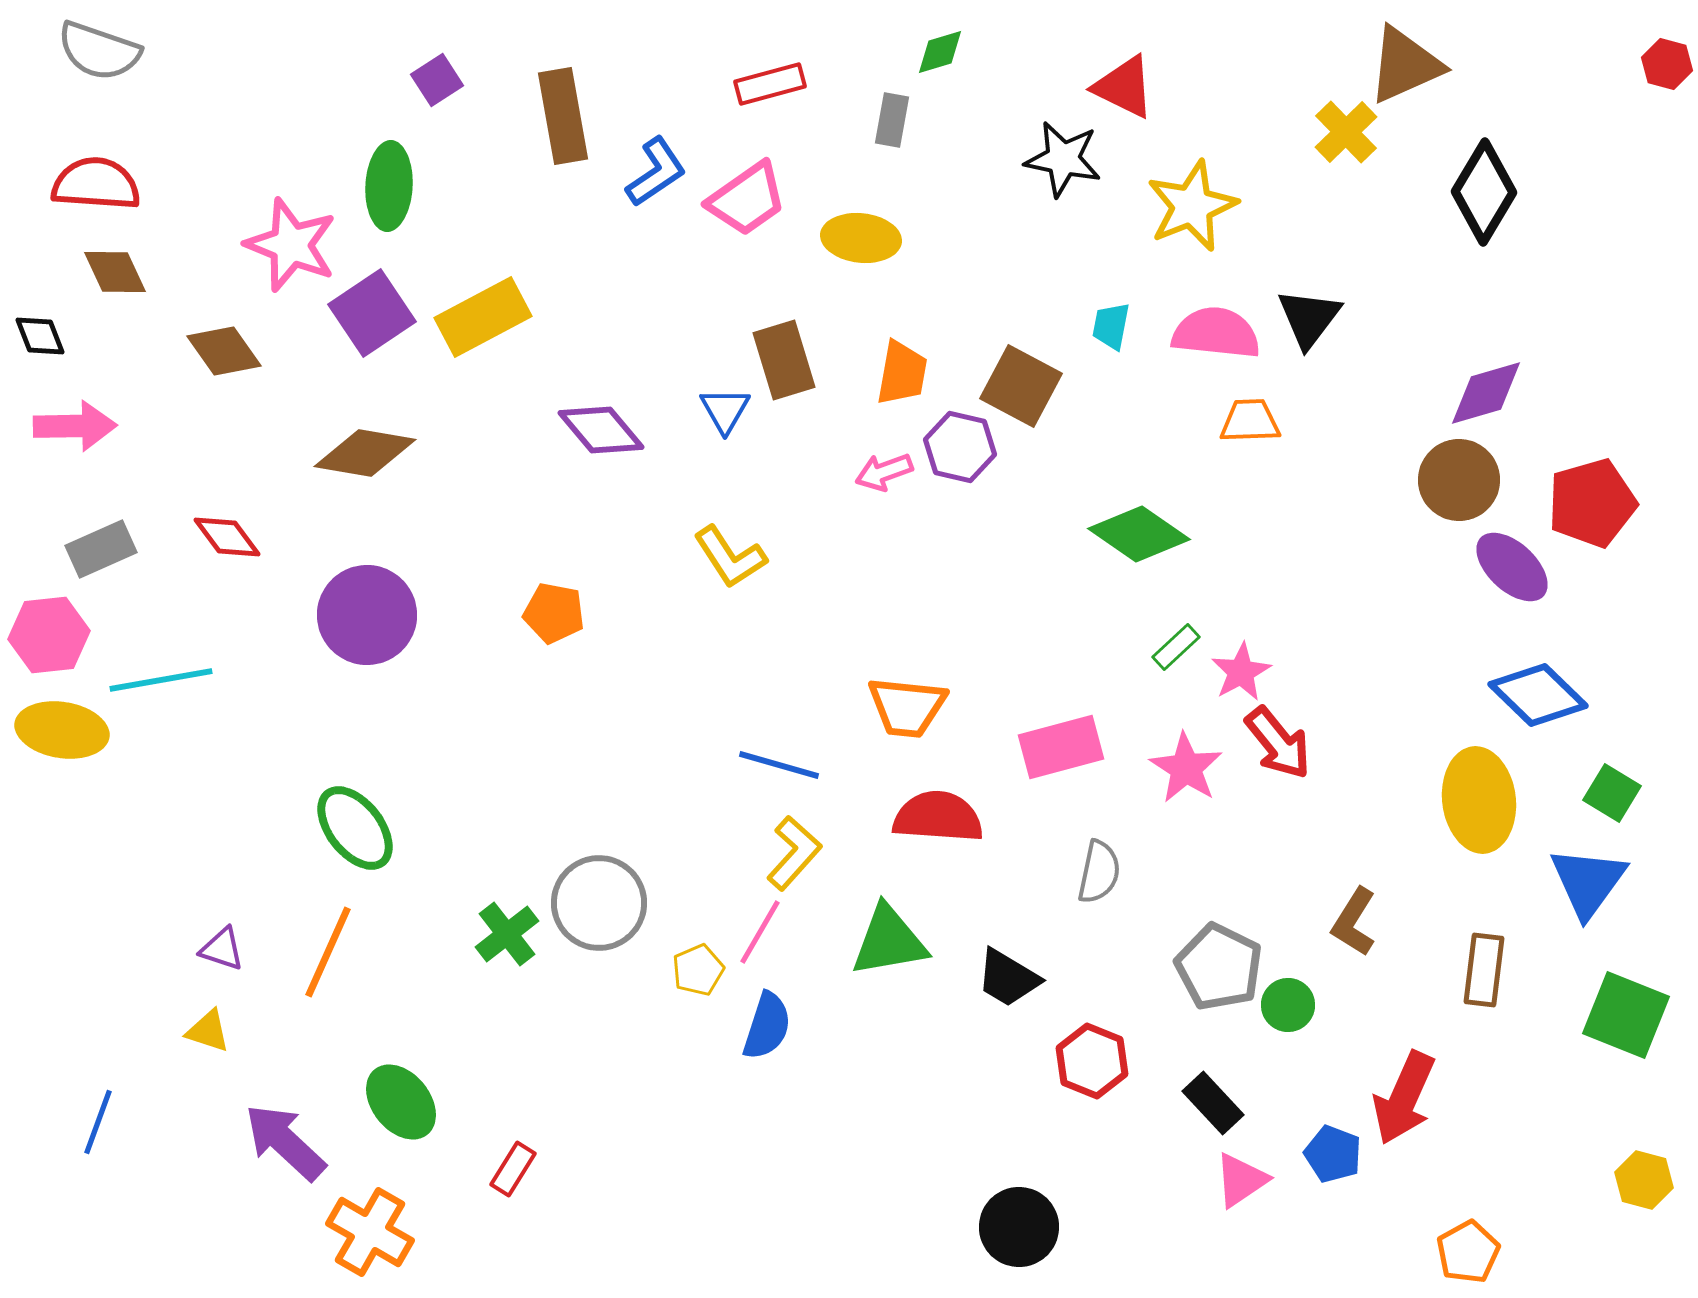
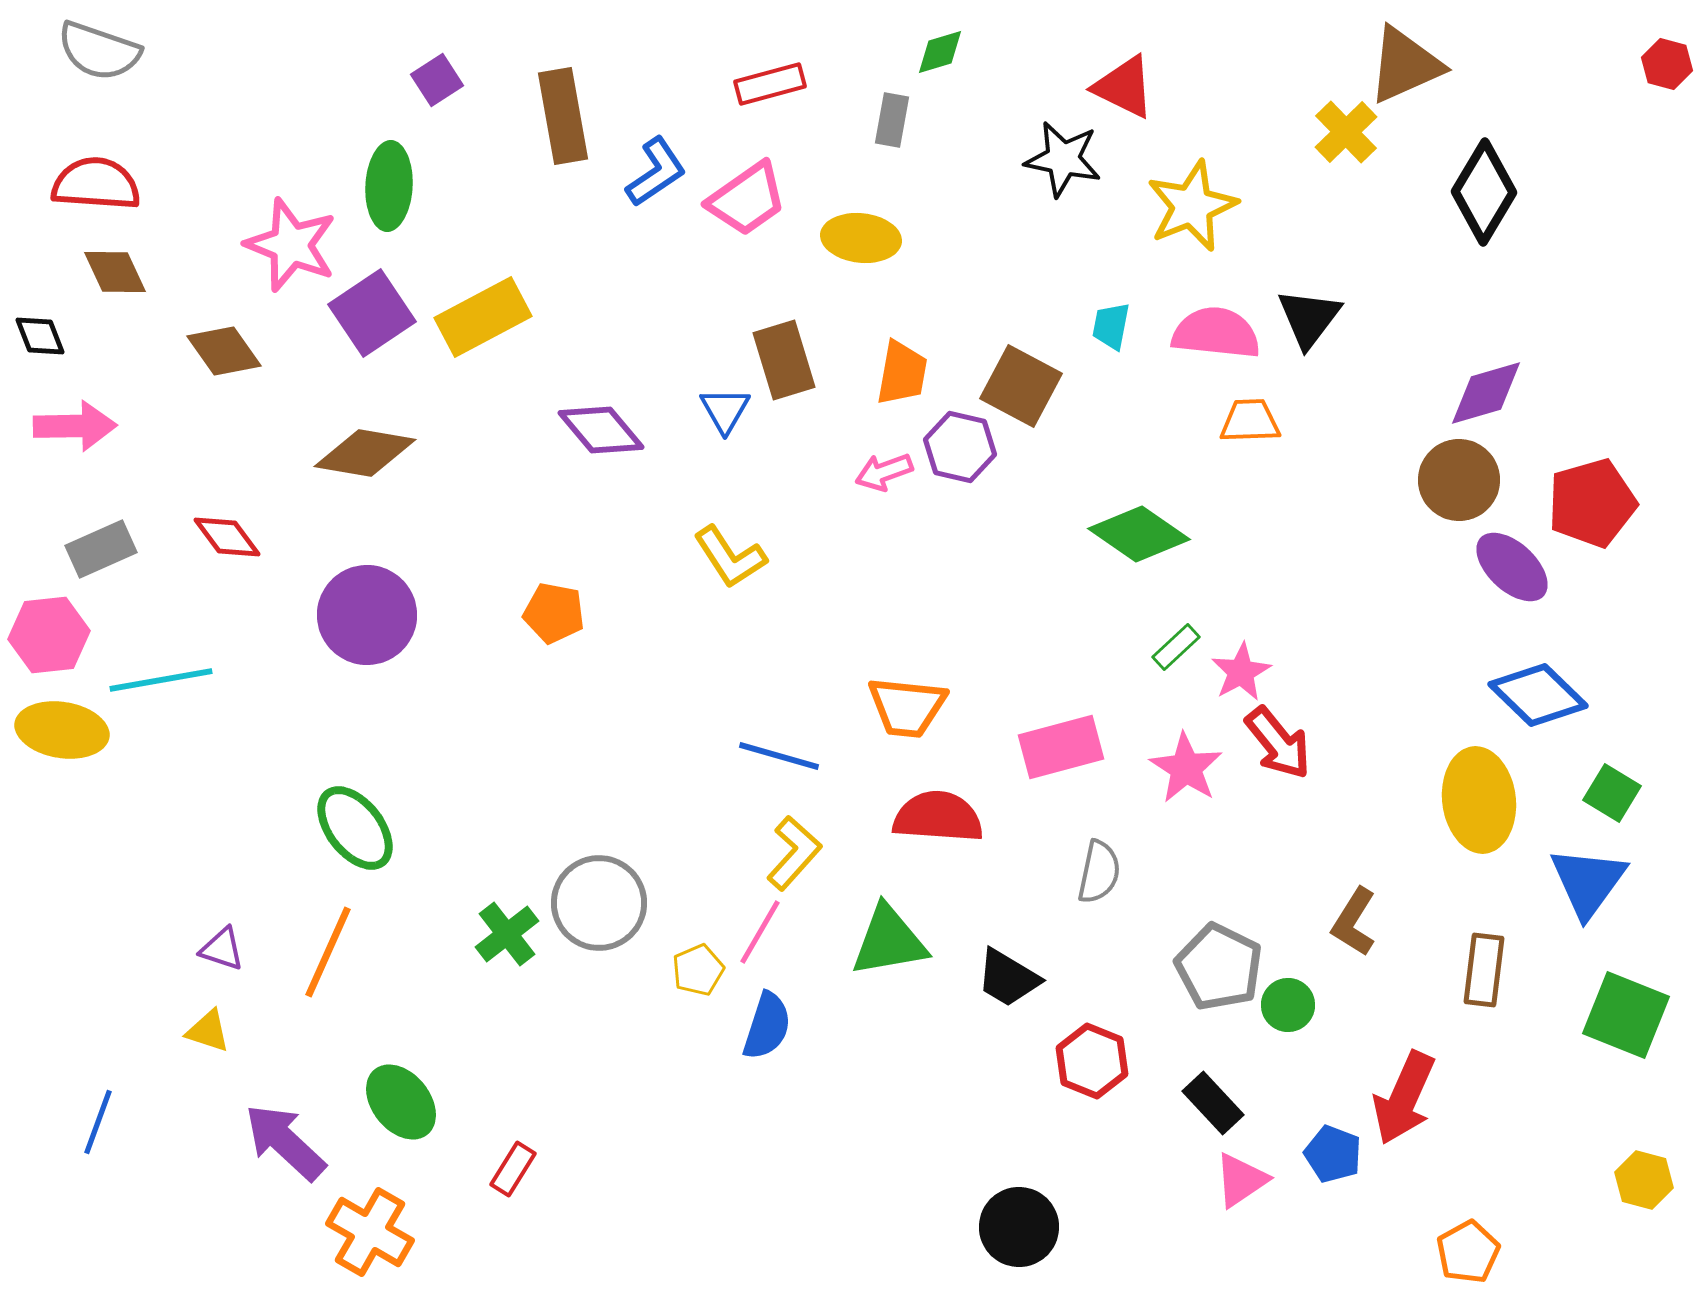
blue line at (779, 765): moved 9 px up
